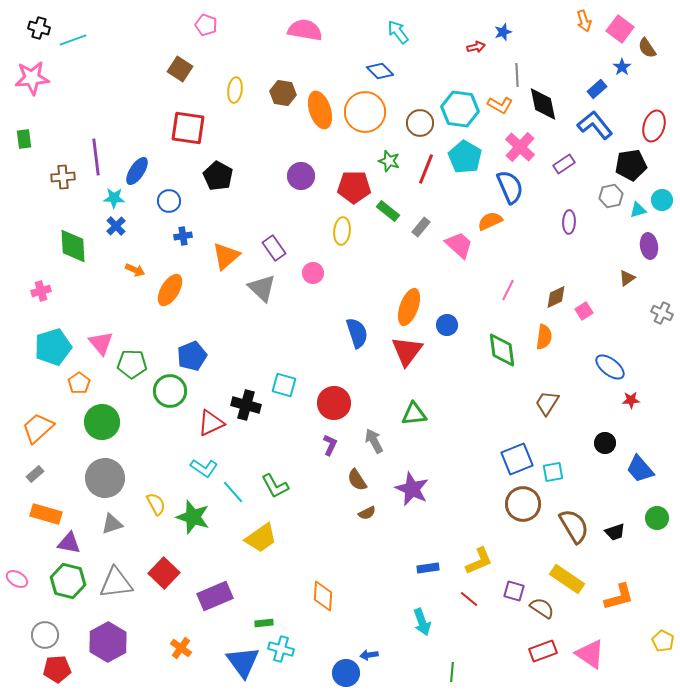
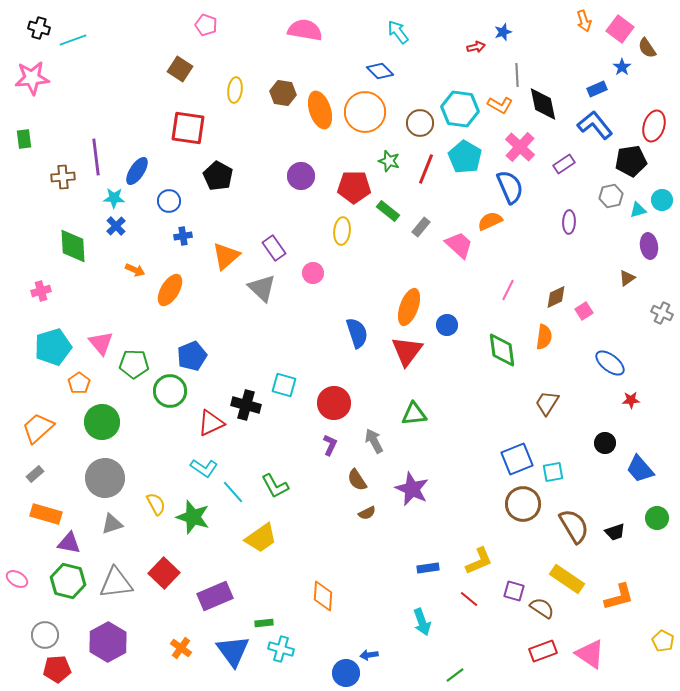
blue rectangle at (597, 89): rotated 18 degrees clockwise
black pentagon at (631, 165): moved 4 px up
green pentagon at (132, 364): moved 2 px right
blue ellipse at (610, 367): moved 4 px up
blue triangle at (243, 662): moved 10 px left, 11 px up
green line at (452, 672): moved 3 px right, 3 px down; rotated 48 degrees clockwise
